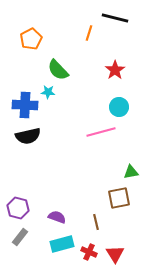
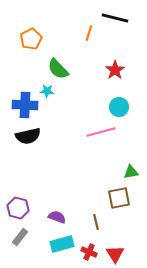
green semicircle: moved 1 px up
cyan star: moved 1 px left, 1 px up
